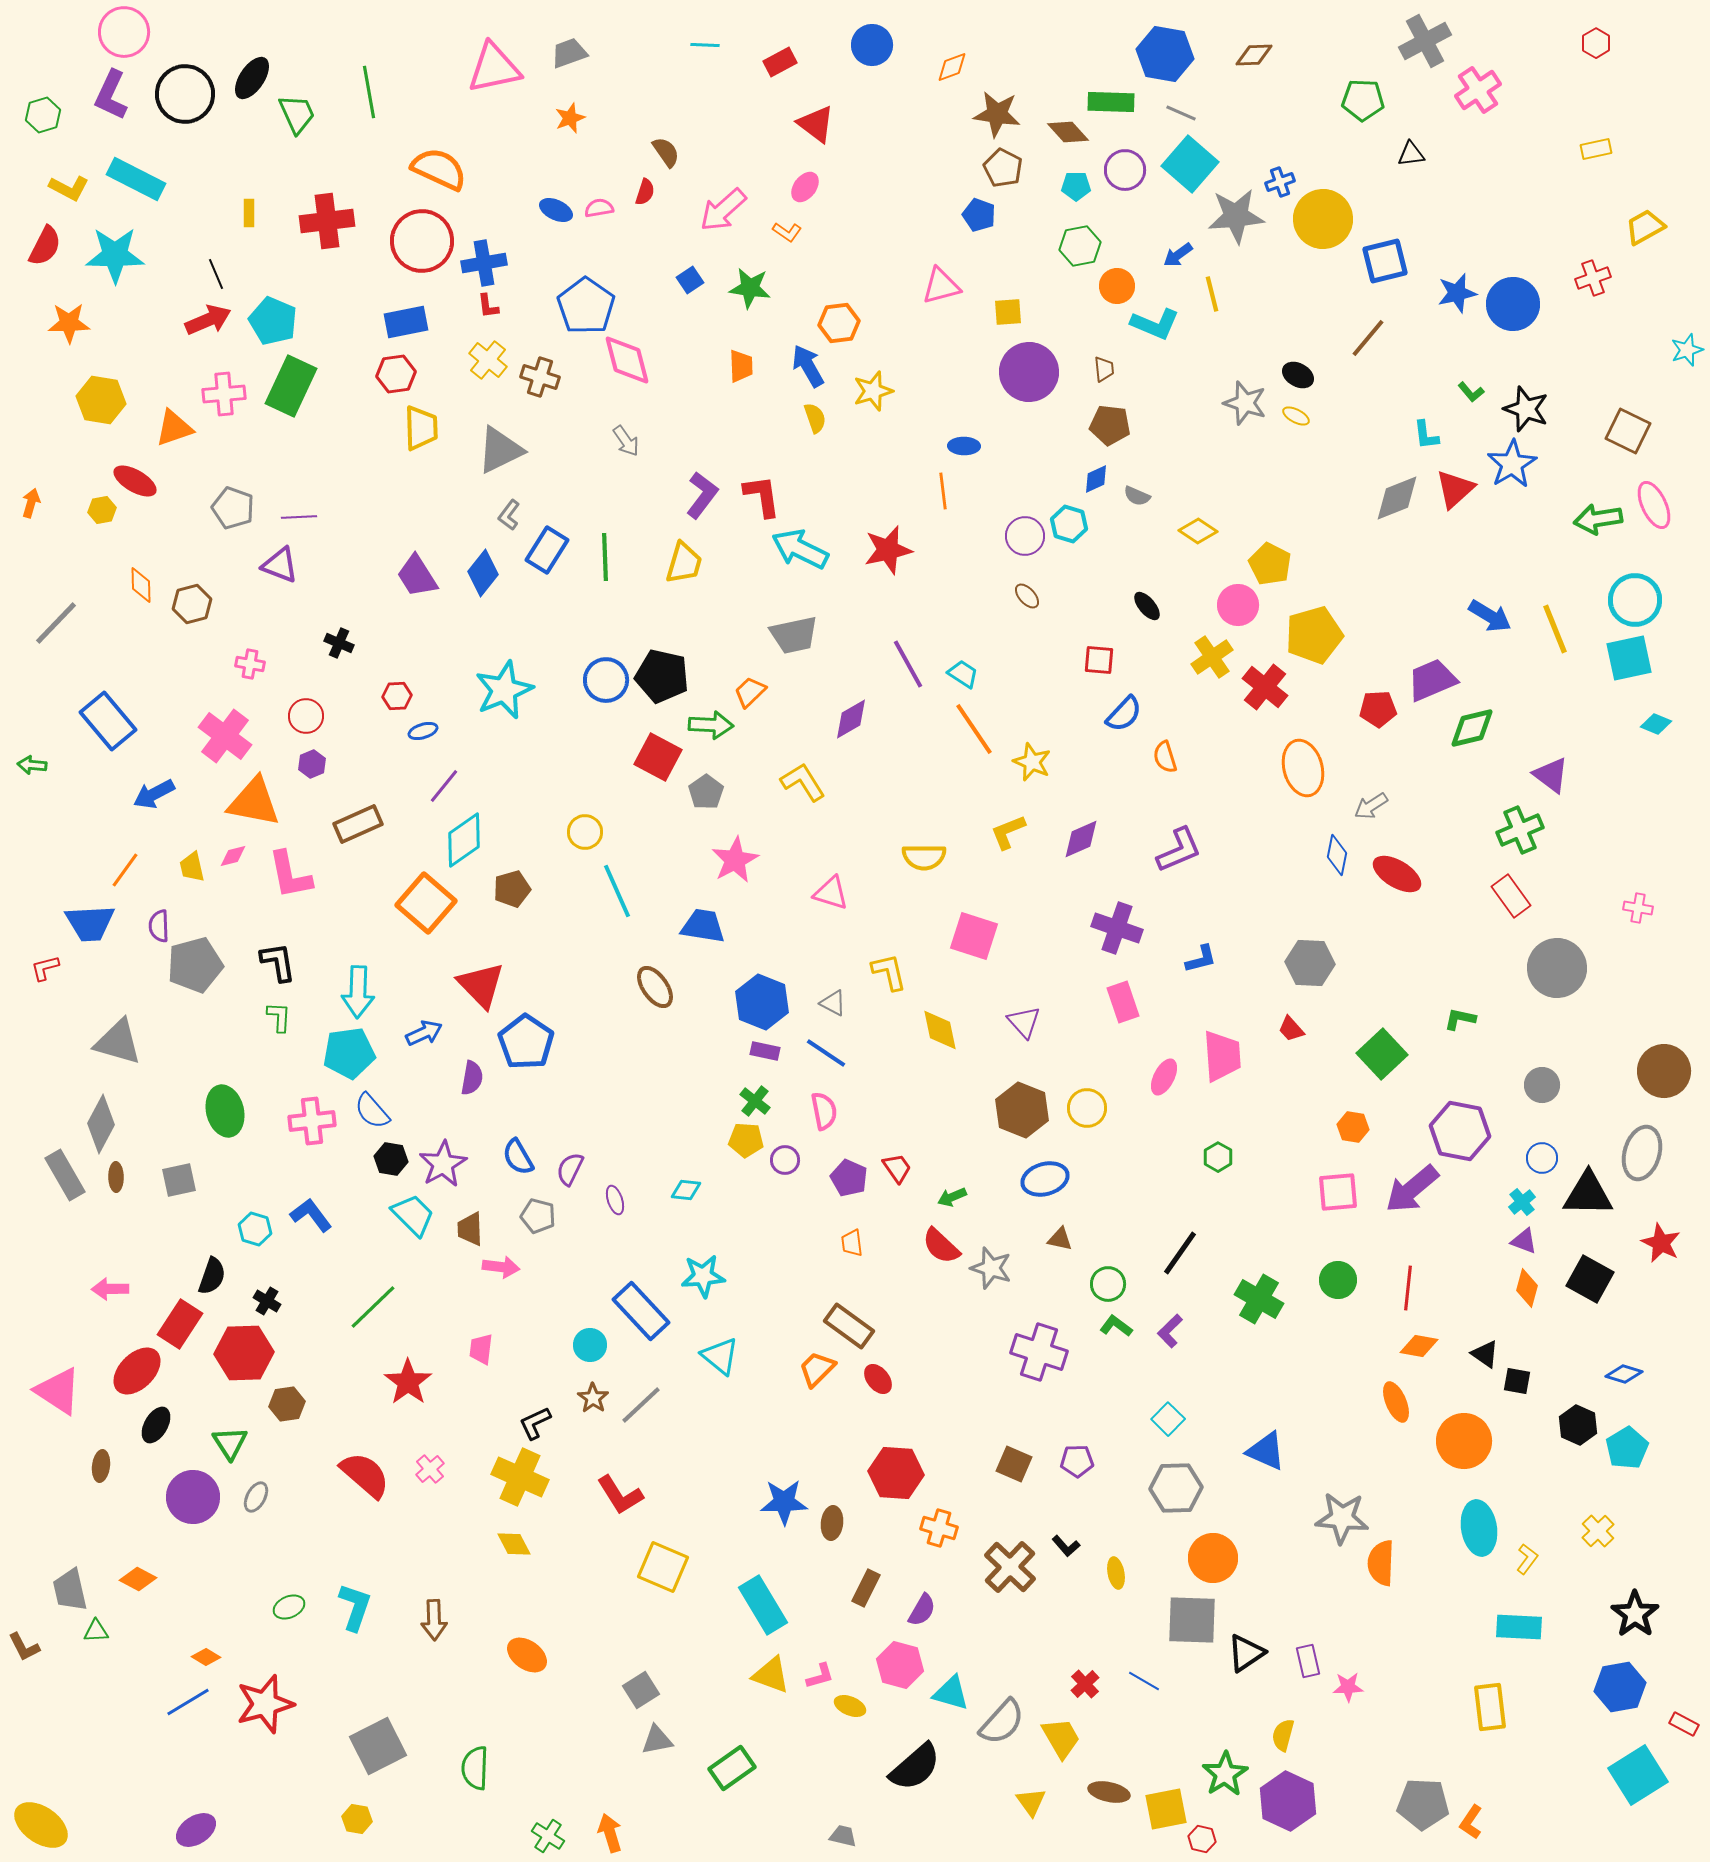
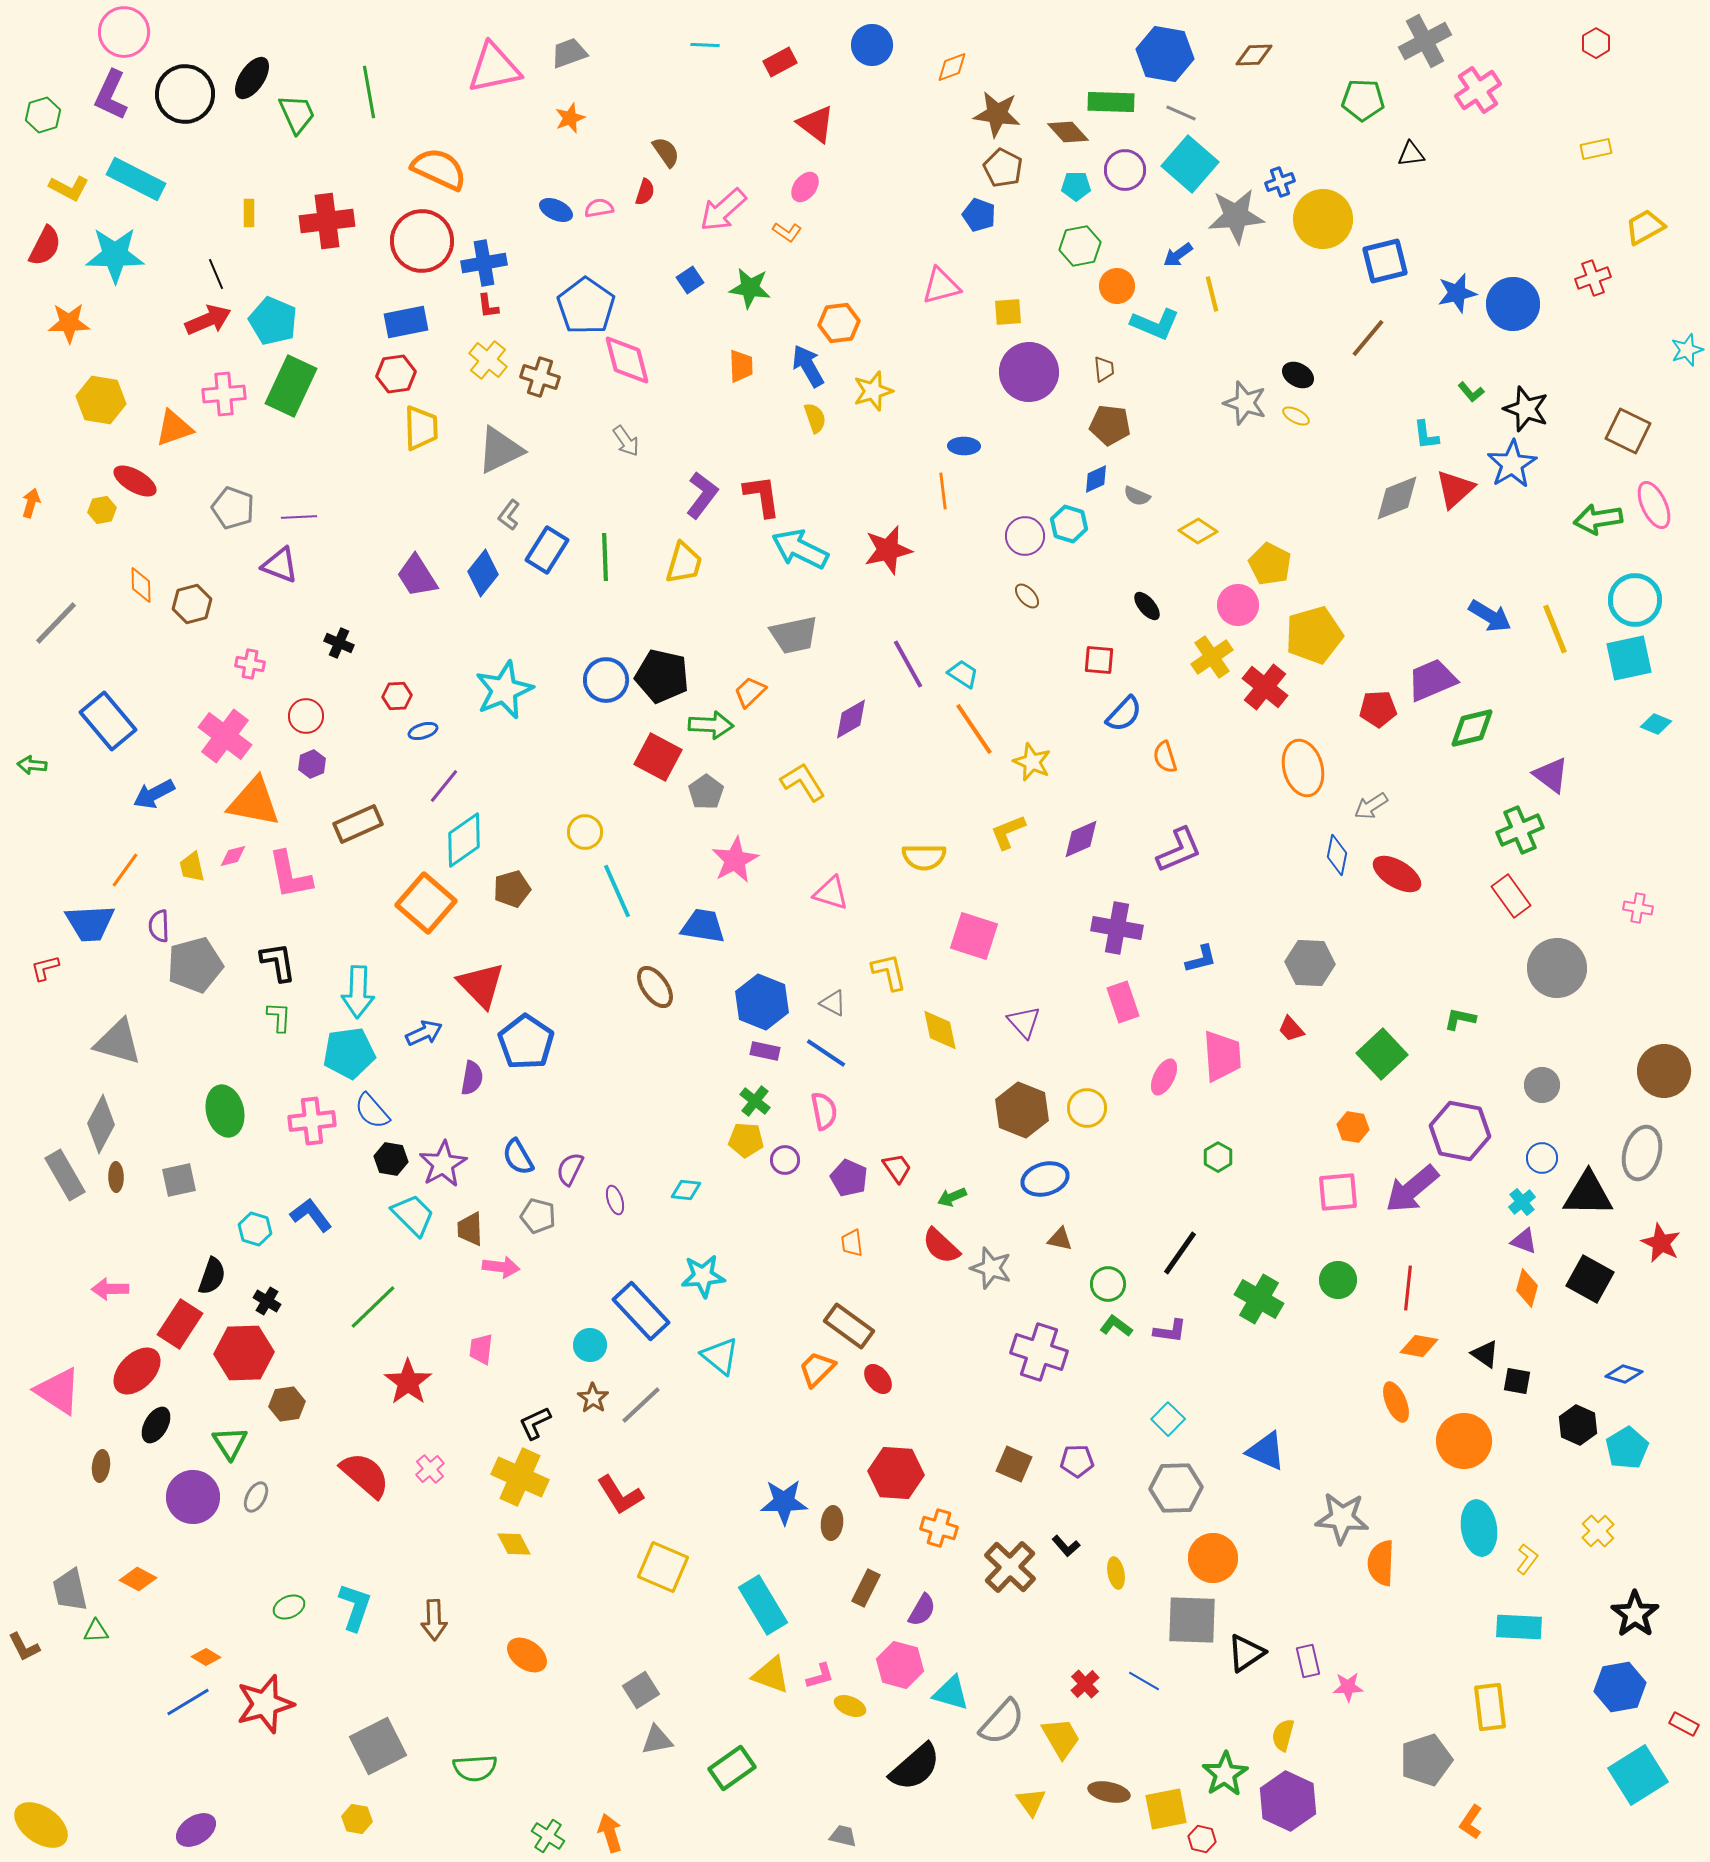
purple cross at (1117, 928): rotated 9 degrees counterclockwise
purple L-shape at (1170, 1331): rotated 128 degrees counterclockwise
green semicircle at (475, 1768): rotated 96 degrees counterclockwise
gray pentagon at (1423, 1804): moved 3 px right, 44 px up; rotated 21 degrees counterclockwise
